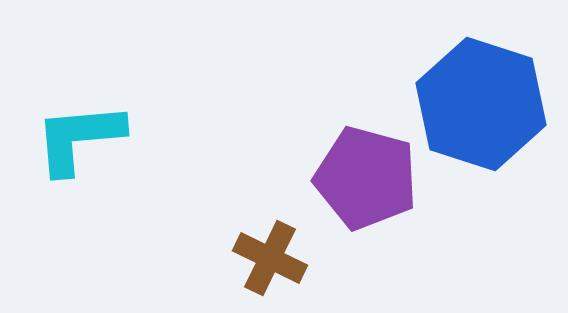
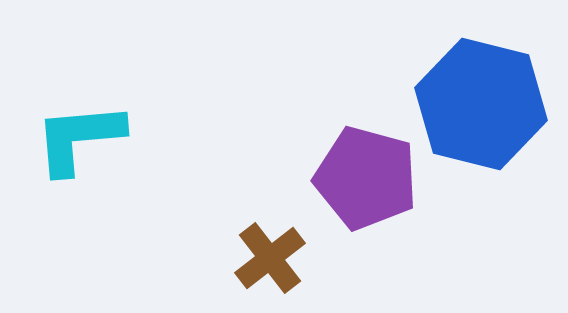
blue hexagon: rotated 4 degrees counterclockwise
brown cross: rotated 26 degrees clockwise
